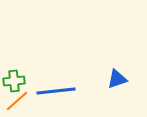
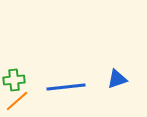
green cross: moved 1 px up
blue line: moved 10 px right, 4 px up
